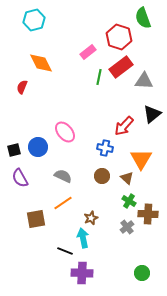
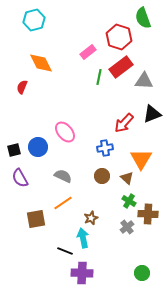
black triangle: rotated 18 degrees clockwise
red arrow: moved 3 px up
blue cross: rotated 21 degrees counterclockwise
